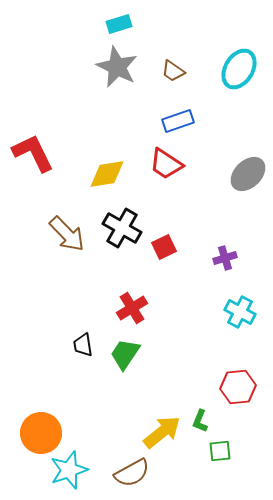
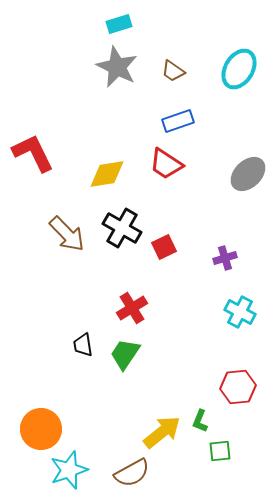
orange circle: moved 4 px up
